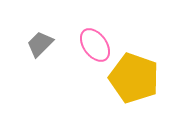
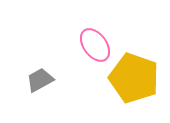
gray trapezoid: moved 36 px down; rotated 16 degrees clockwise
